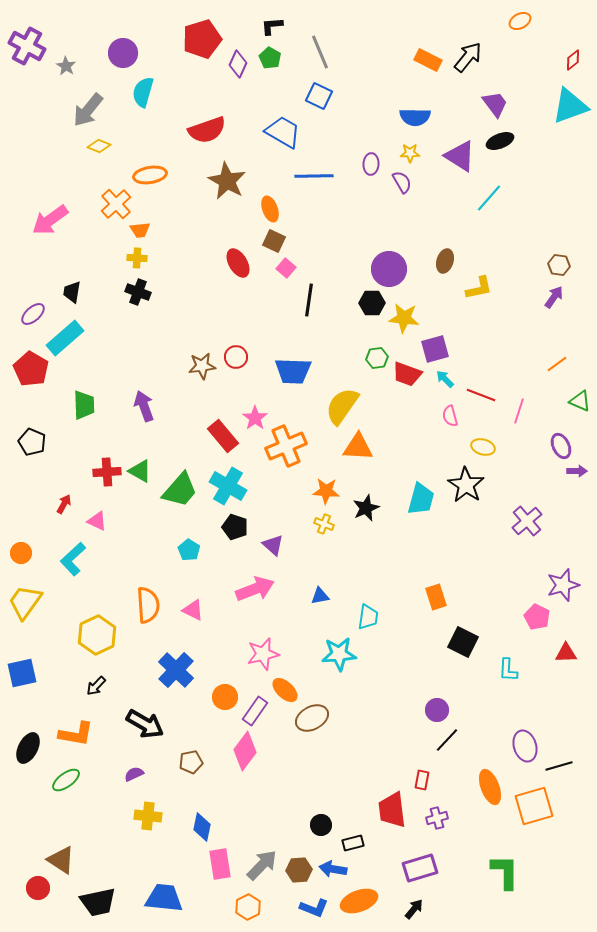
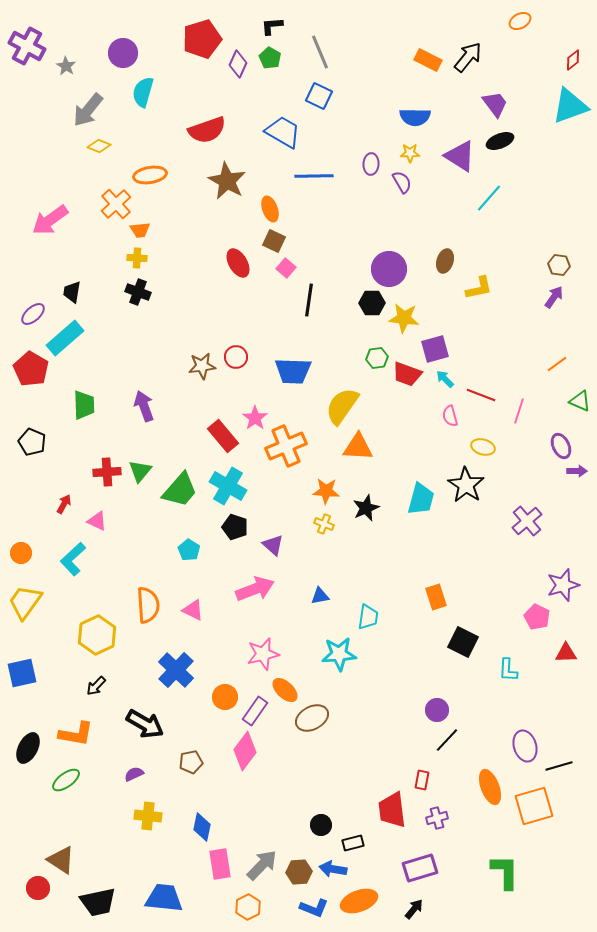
green triangle at (140, 471): rotated 40 degrees clockwise
brown hexagon at (299, 870): moved 2 px down
